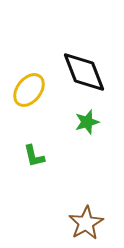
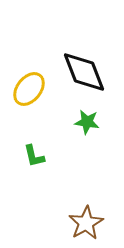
yellow ellipse: moved 1 px up
green star: rotated 25 degrees clockwise
